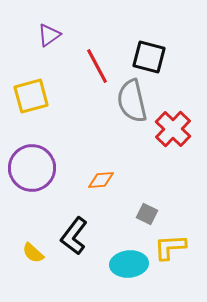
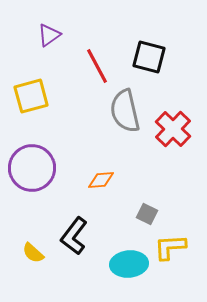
gray semicircle: moved 7 px left, 10 px down
